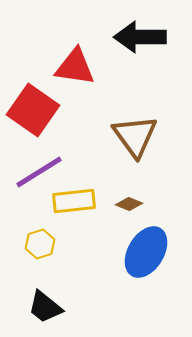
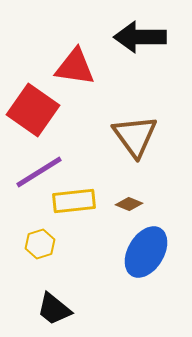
black trapezoid: moved 9 px right, 2 px down
